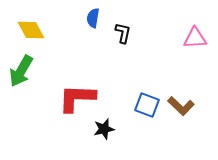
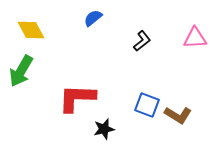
blue semicircle: rotated 42 degrees clockwise
black L-shape: moved 19 px right, 8 px down; rotated 40 degrees clockwise
brown L-shape: moved 3 px left, 9 px down; rotated 12 degrees counterclockwise
